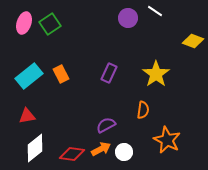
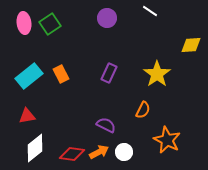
white line: moved 5 px left
purple circle: moved 21 px left
pink ellipse: rotated 25 degrees counterclockwise
yellow diamond: moved 2 px left, 4 px down; rotated 25 degrees counterclockwise
yellow star: moved 1 px right
orange semicircle: rotated 18 degrees clockwise
purple semicircle: rotated 54 degrees clockwise
orange arrow: moved 2 px left, 3 px down
